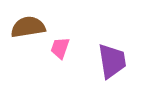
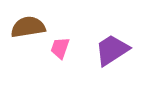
purple trapezoid: moved 11 px up; rotated 114 degrees counterclockwise
